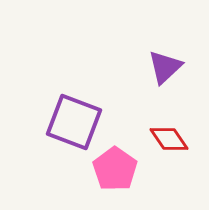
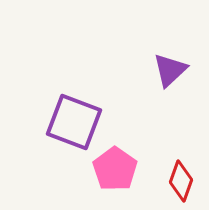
purple triangle: moved 5 px right, 3 px down
red diamond: moved 12 px right, 42 px down; rotated 54 degrees clockwise
